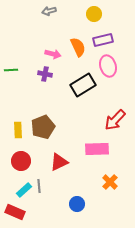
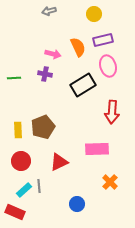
green line: moved 3 px right, 8 px down
red arrow: moved 3 px left, 8 px up; rotated 40 degrees counterclockwise
